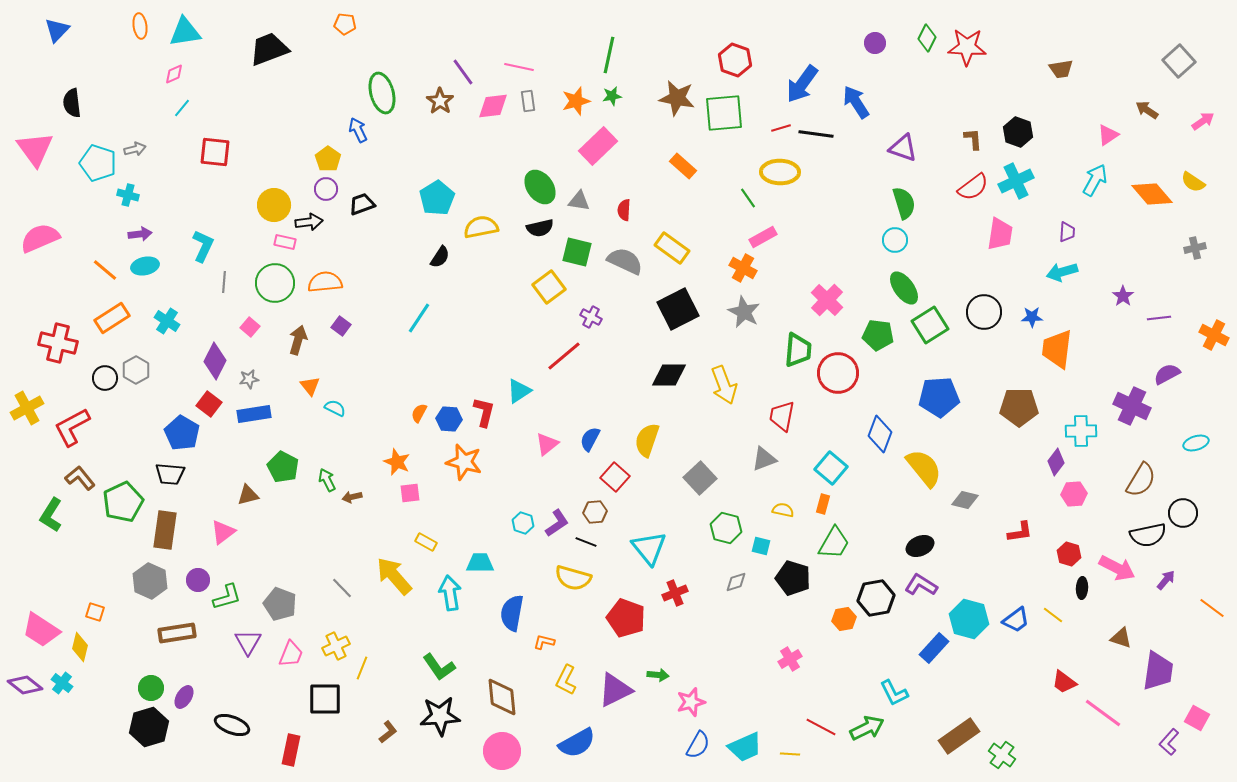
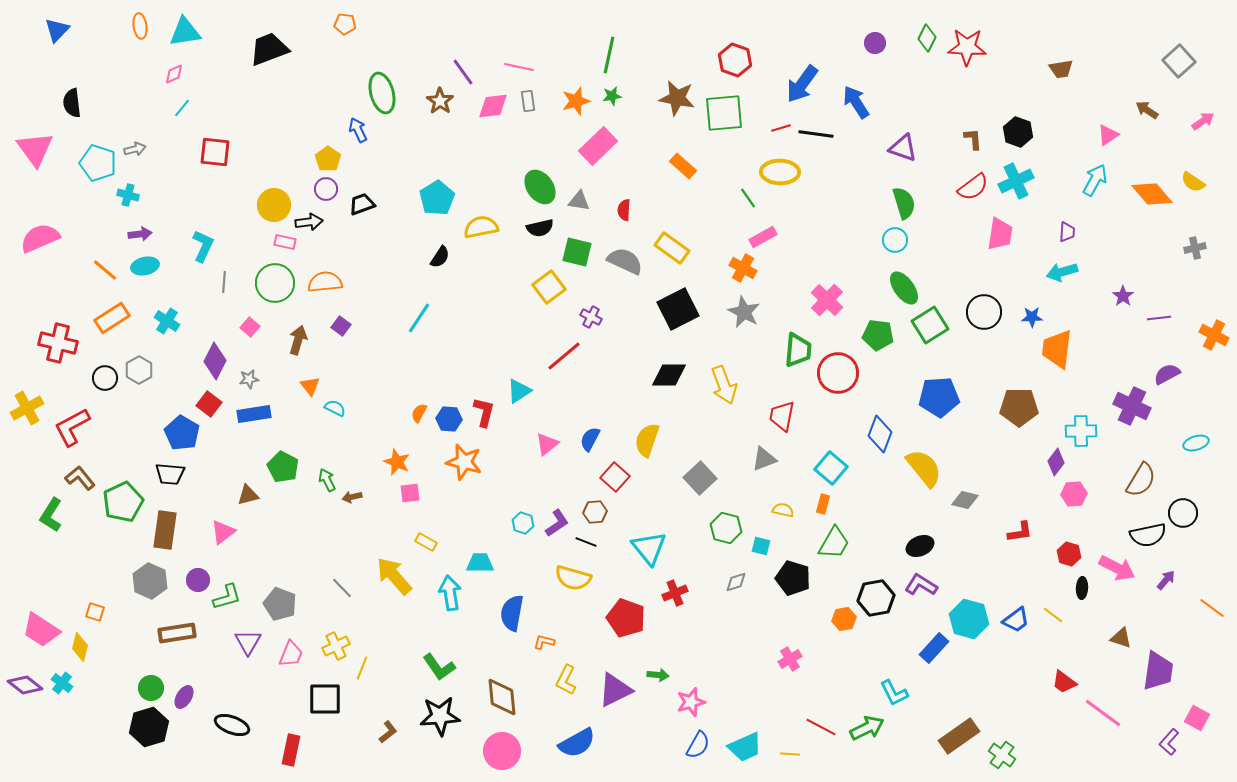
gray hexagon at (136, 370): moved 3 px right
